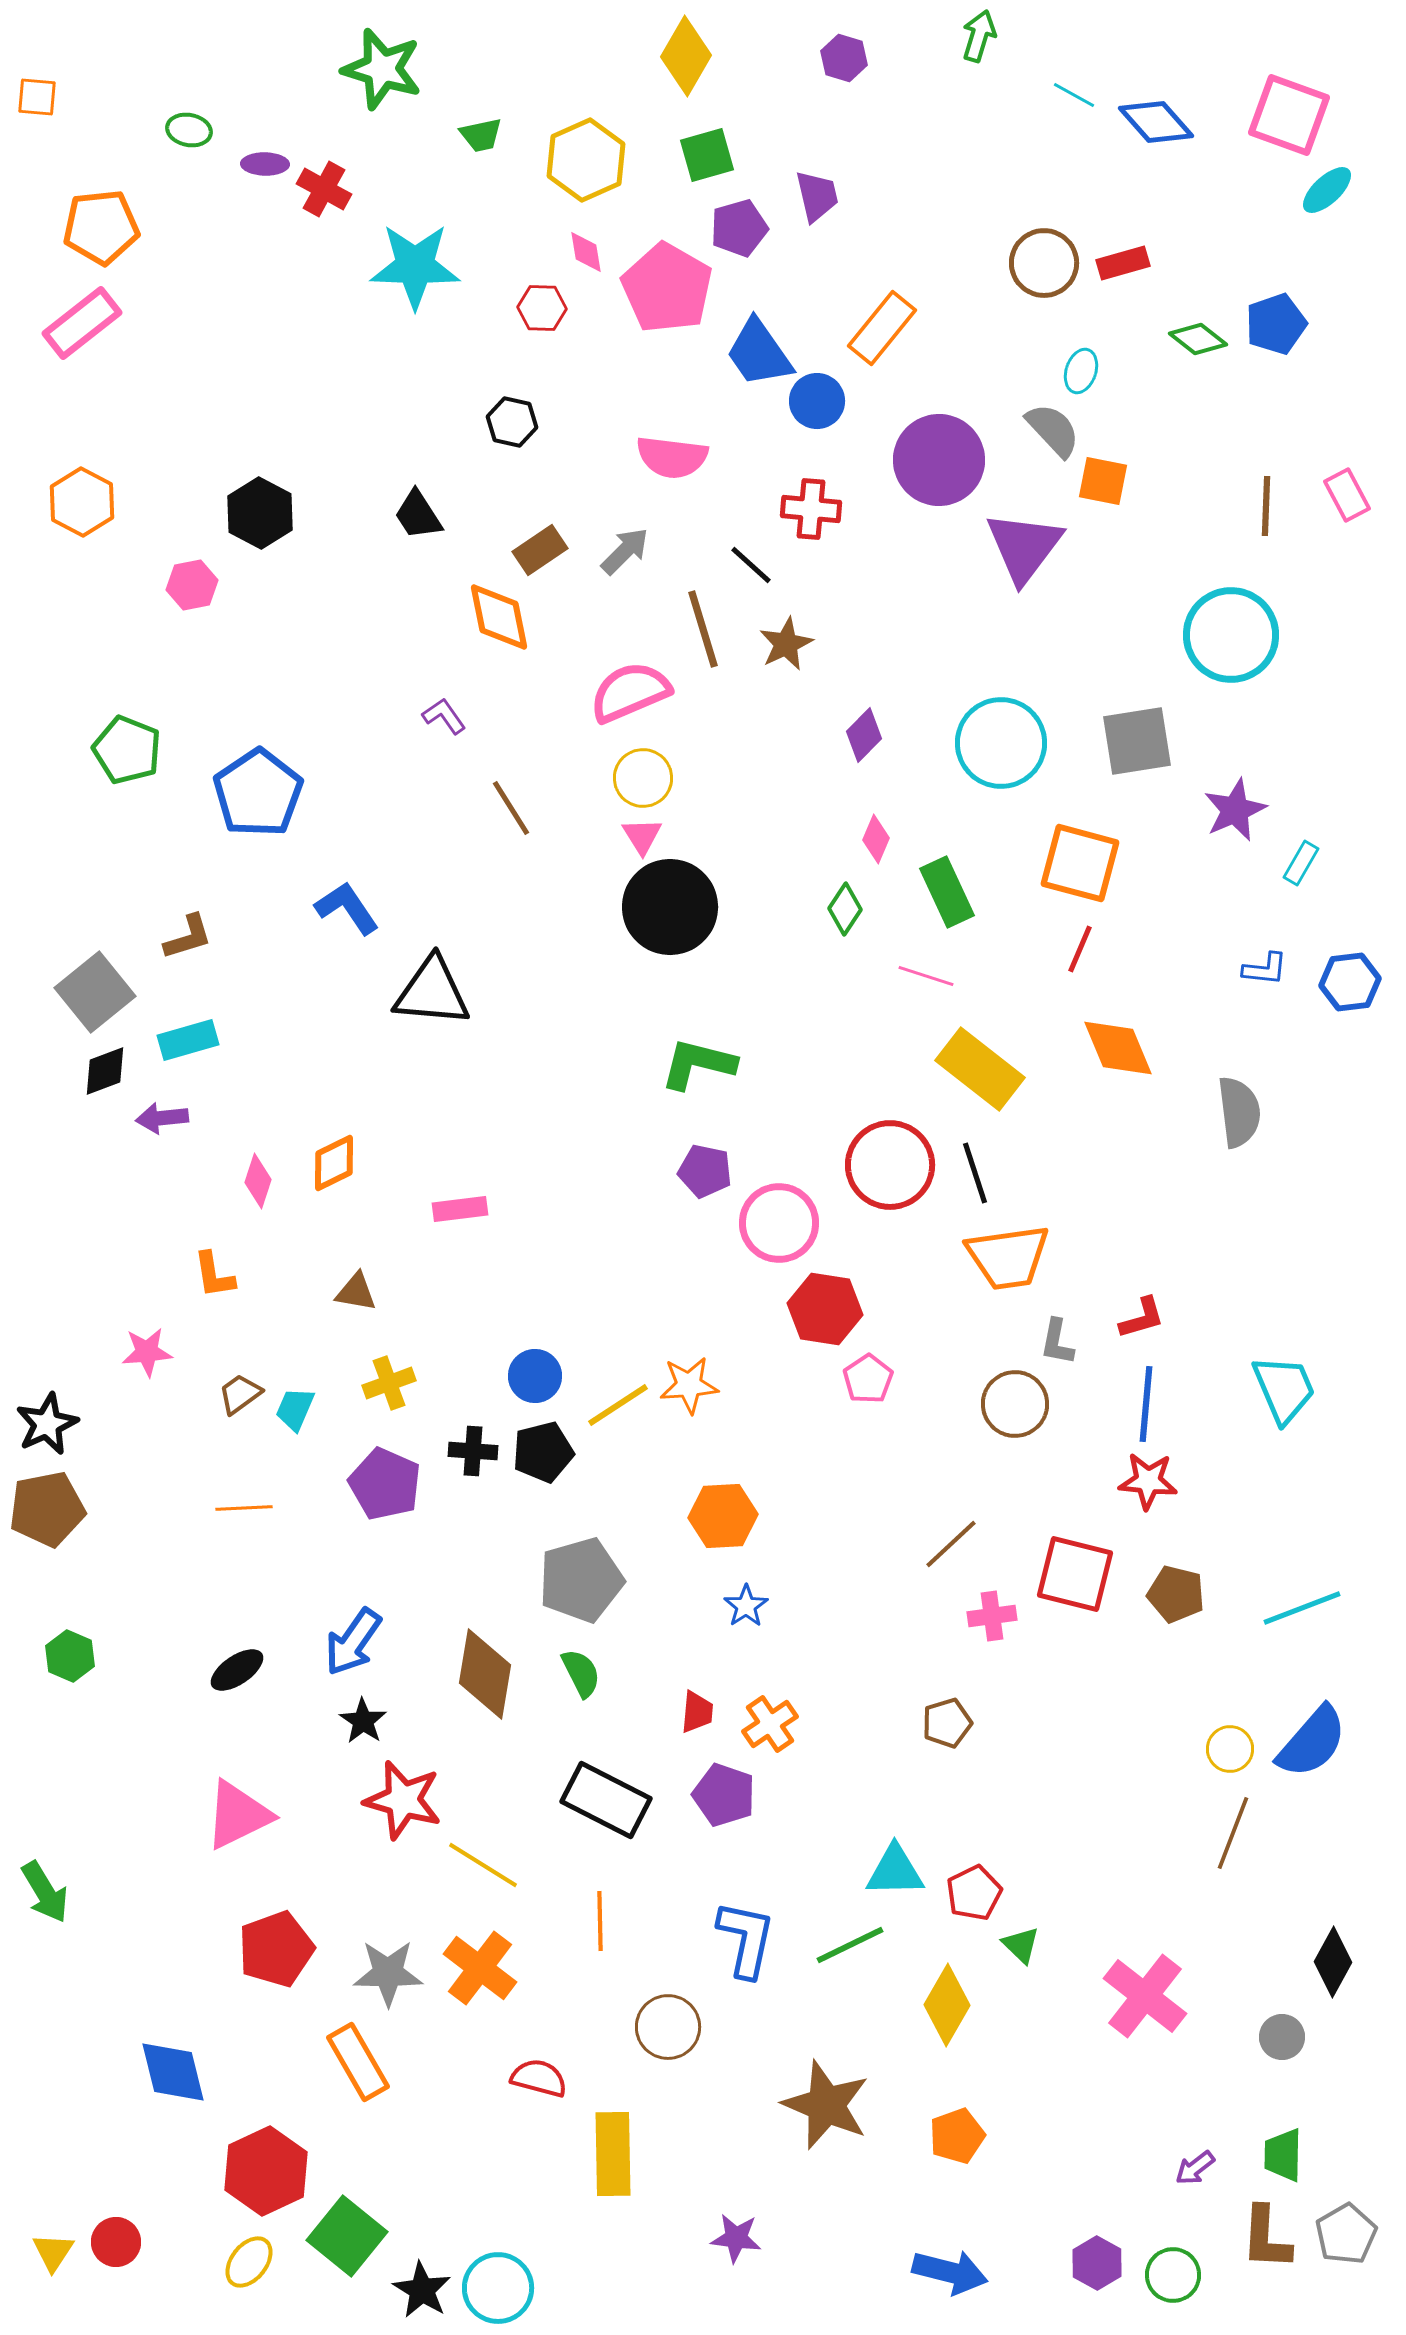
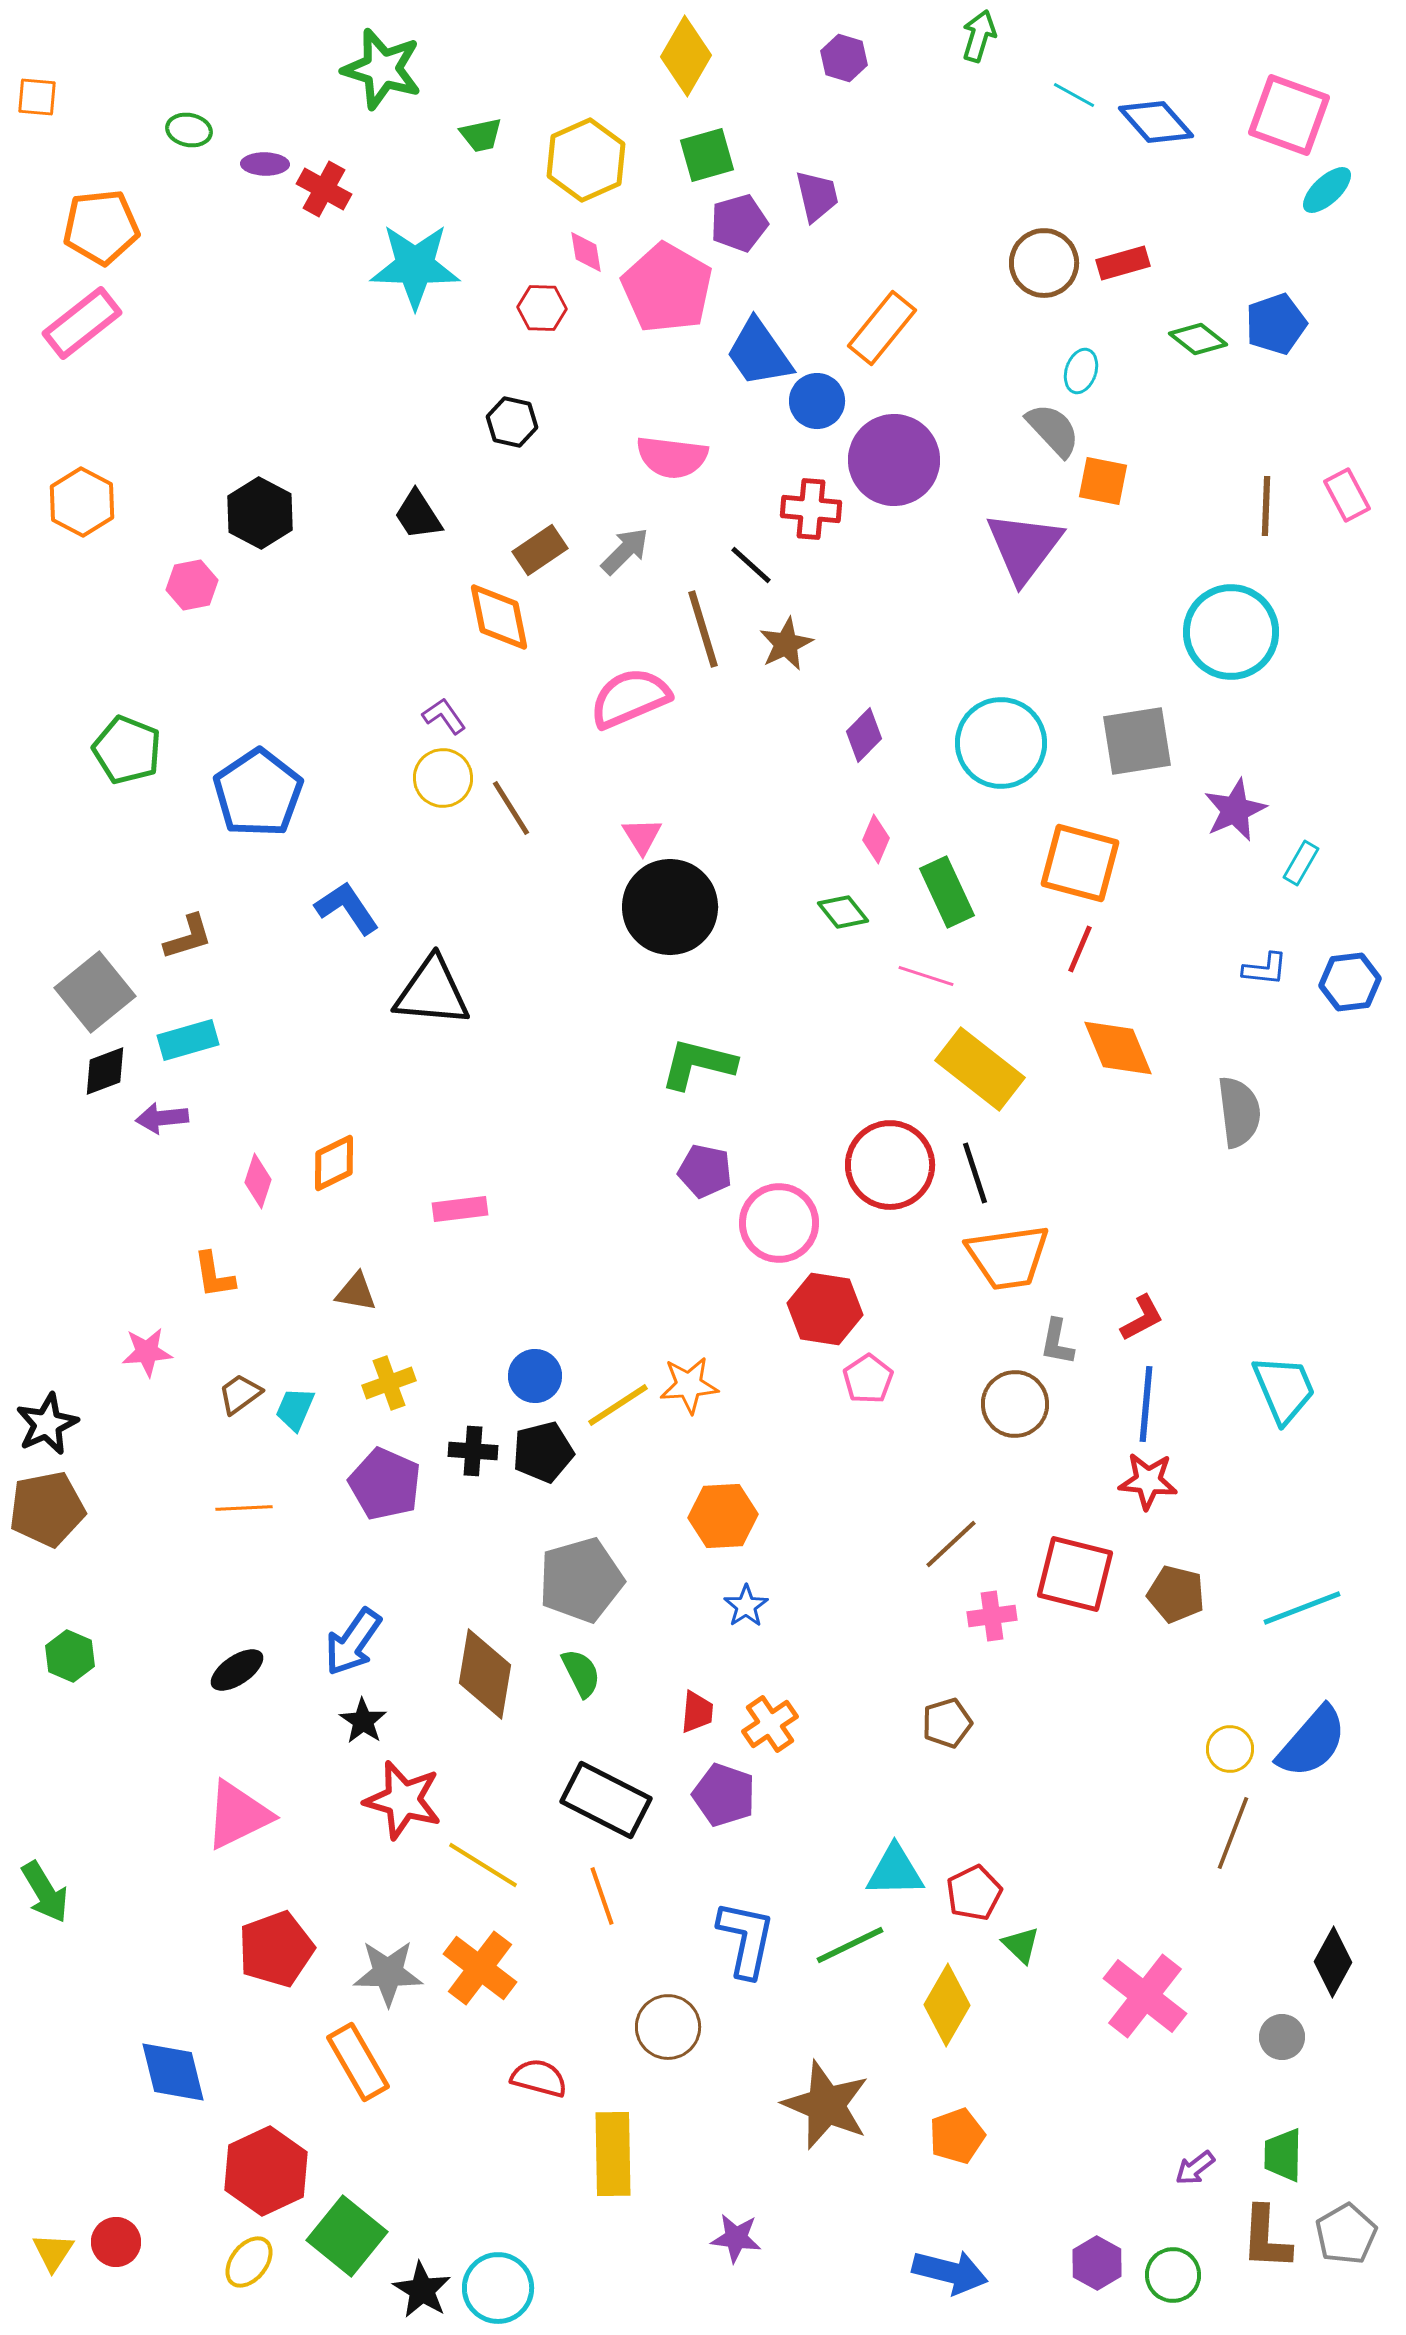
purple pentagon at (739, 228): moved 5 px up
purple circle at (939, 460): moved 45 px left
cyan circle at (1231, 635): moved 3 px up
pink semicircle at (630, 692): moved 6 px down
yellow circle at (643, 778): moved 200 px left
green diamond at (845, 909): moved 2 px left, 3 px down; rotated 72 degrees counterclockwise
red L-shape at (1142, 1318): rotated 12 degrees counterclockwise
orange line at (600, 1921): moved 2 px right, 25 px up; rotated 18 degrees counterclockwise
